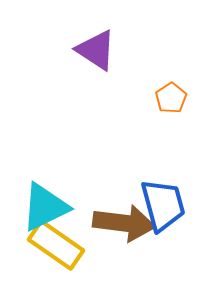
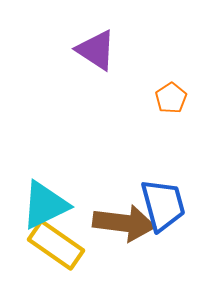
cyan triangle: moved 2 px up
